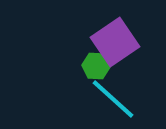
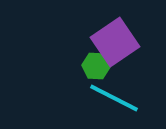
cyan line: moved 1 px right, 1 px up; rotated 15 degrees counterclockwise
